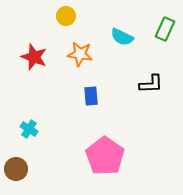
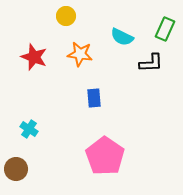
black L-shape: moved 21 px up
blue rectangle: moved 3 px right, 2 px down
